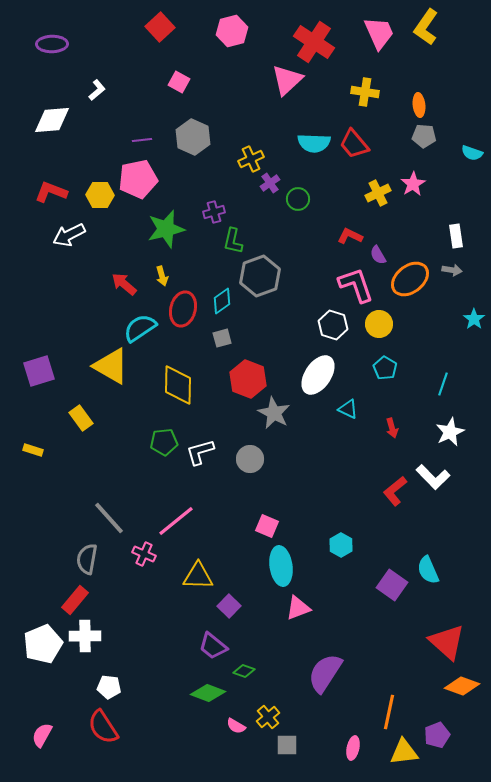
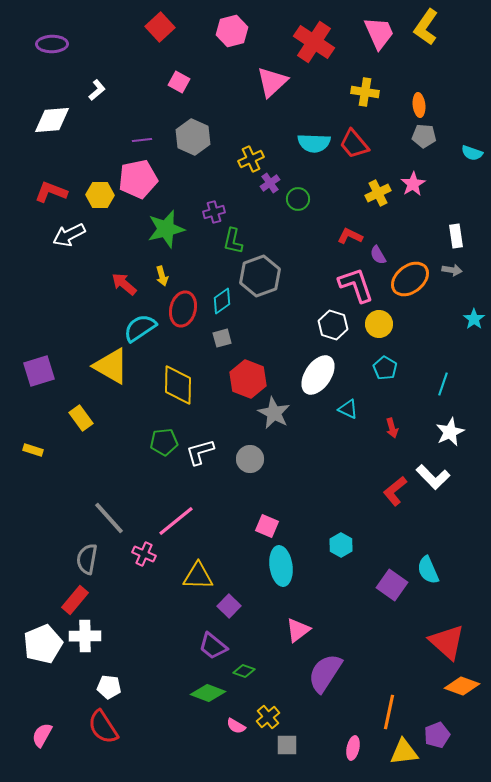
pink triangle at (287, 80): moved 15 px left, 2 px down
pink triangle at (298, 608): moved 22 px down; rotated 16 degrees counterclockwise
